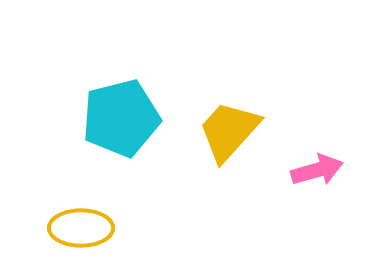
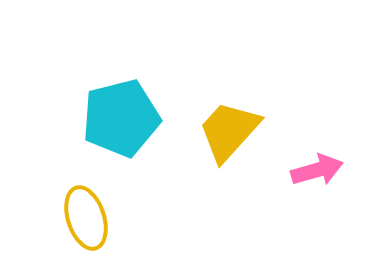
yellow ellipse: moved 5 px right, 10 px up; rotated 72 degrees clockwise
